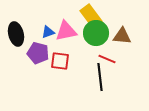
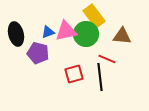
yellow rectangle: moved 3 px right
green circle: moved 10 px left, 1 px down
red square: moved 14 px right, 13 px down; rotated 24 degrees counterclockwise
